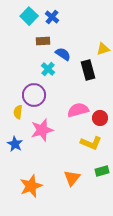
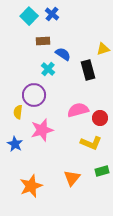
blue cross: moved 3 px up
